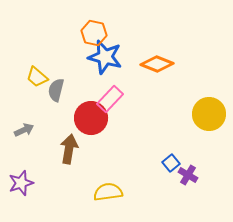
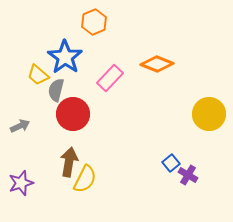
orange hexagon: moved 11 px up; rotated 25 degrees clockwise
blue star: moved 40 px left; rotated 20 degrees clockwise
yellow trapezoid: moved 1 px right, 2 px up
pink rectangle: moved 21 px up
red circle: moved 18 px left, 4 px up
gray arrow: moved 4 px left, 4 px up
brown arrow: moved 13 px down
yellow semicircle: moved 23 px left, 13 px up; rotated 124 degrees clockwise
